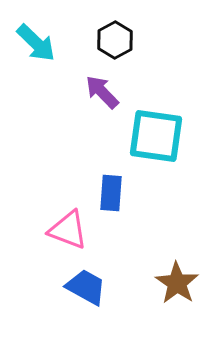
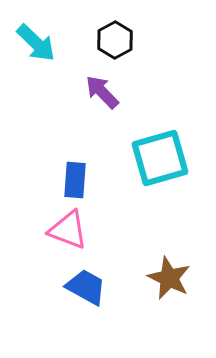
cyan square: moved 4 px right, 22 px down; rotated 24 degrees counterclockwise
blue rectangle: moved 36 px left, 13 px up
brown star: moved 8 px left, 5 px up; rotated 9 degrees counterclockwise
